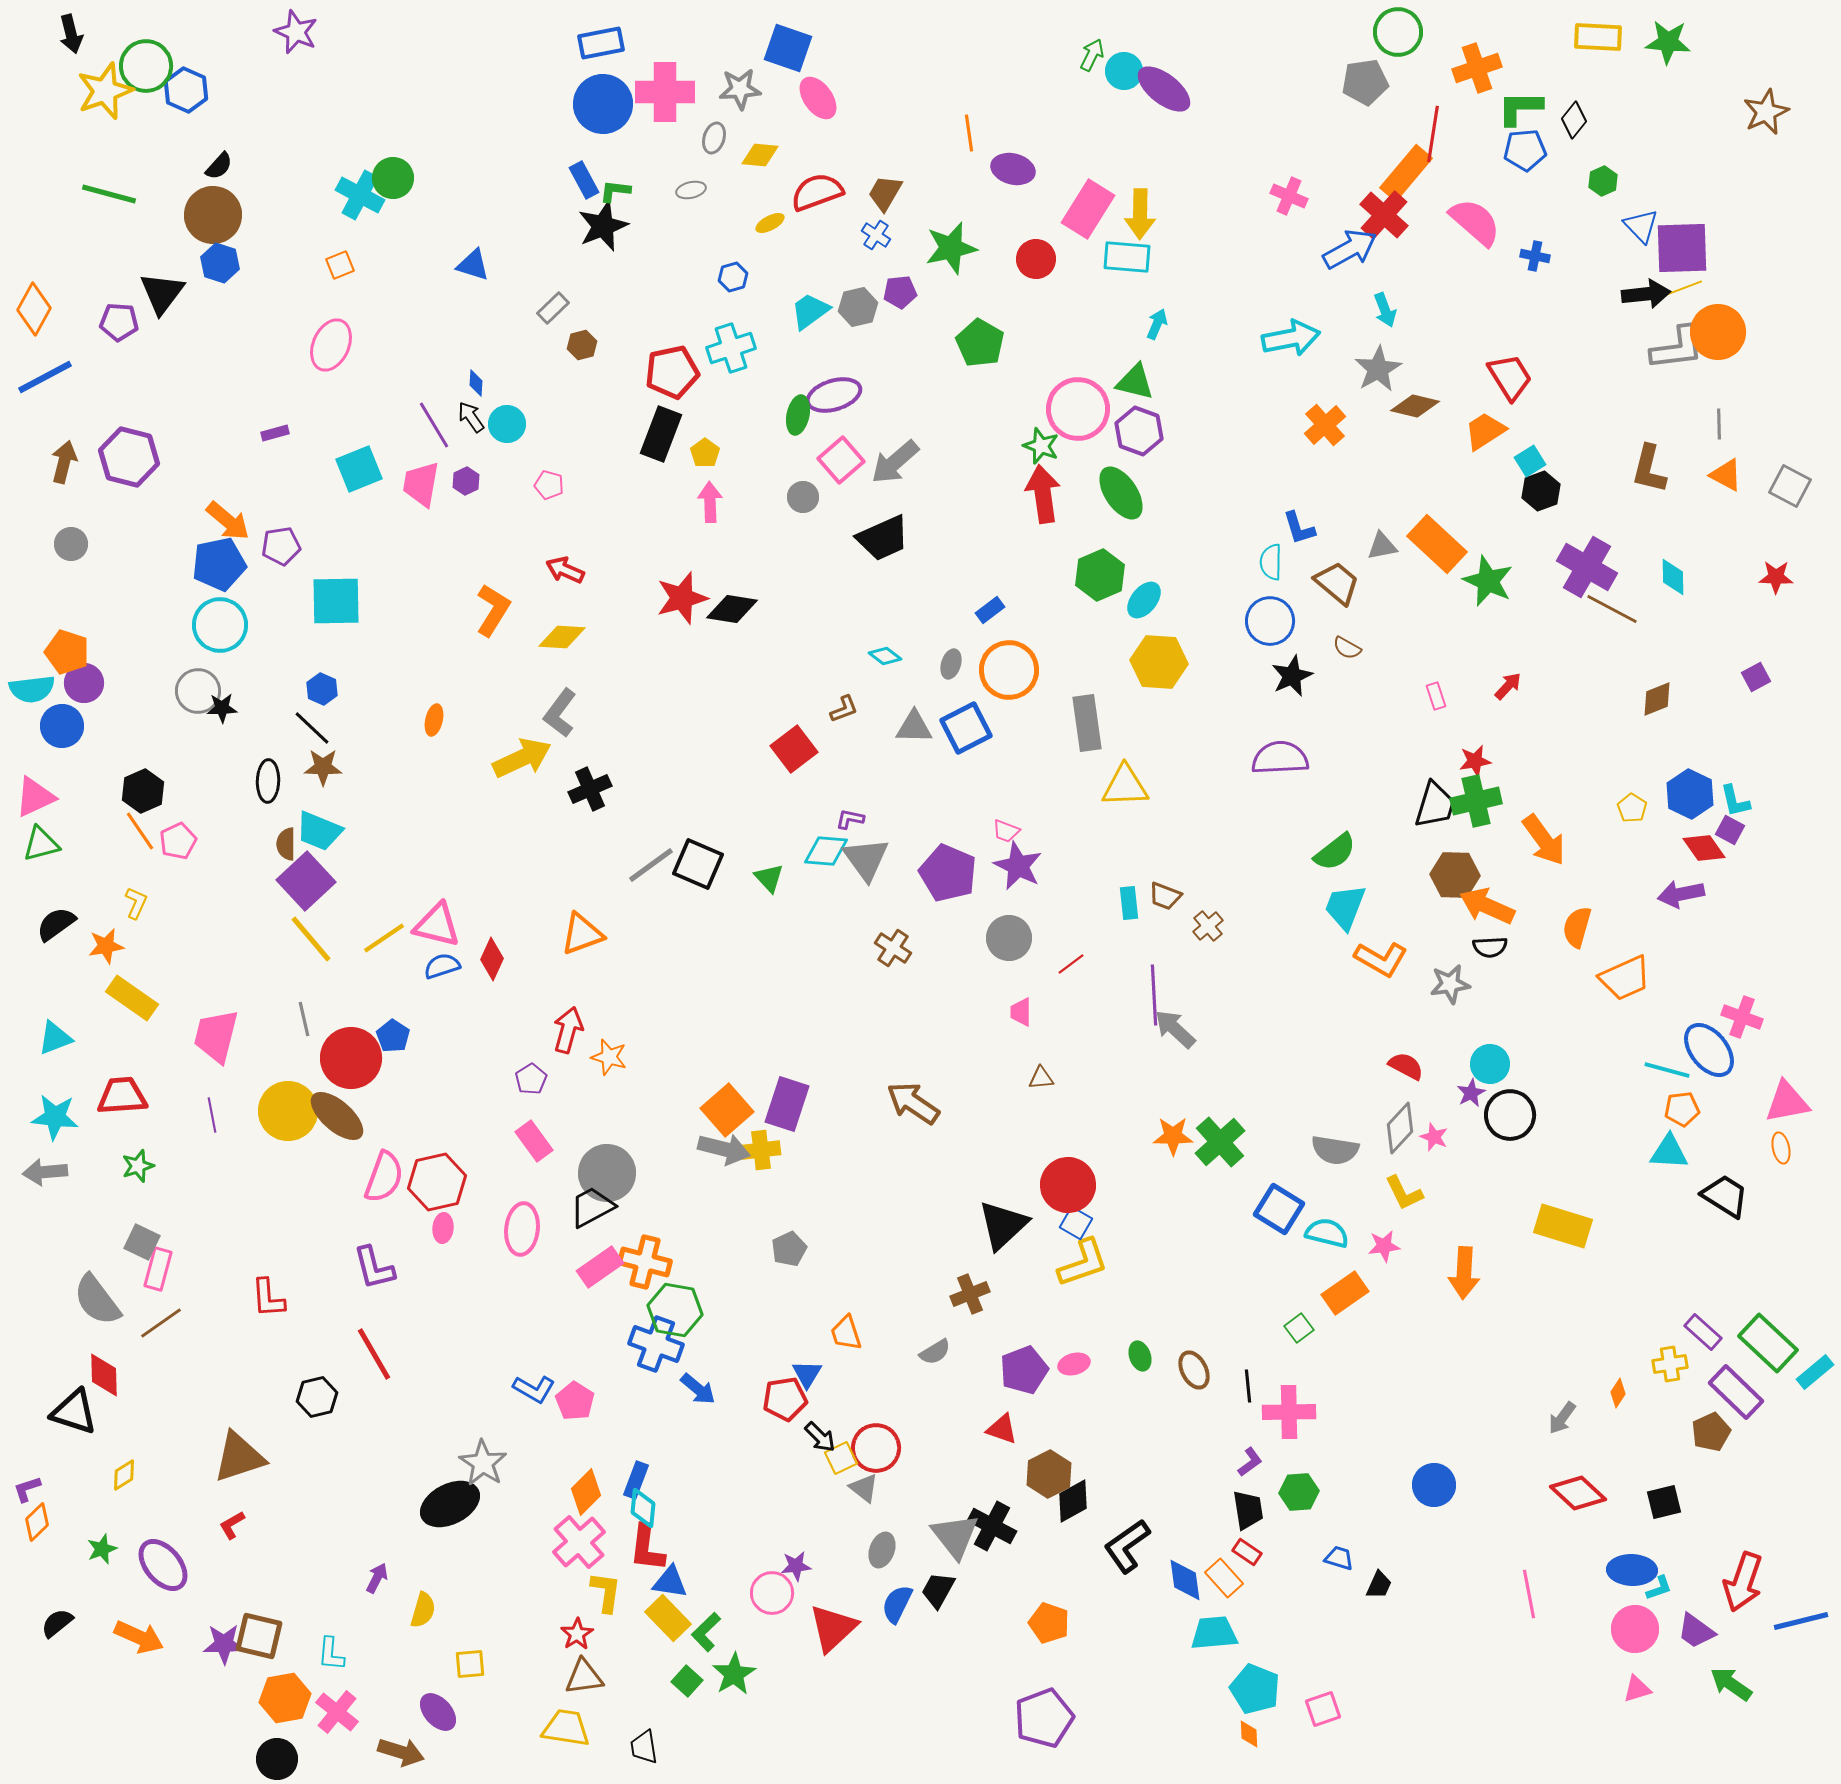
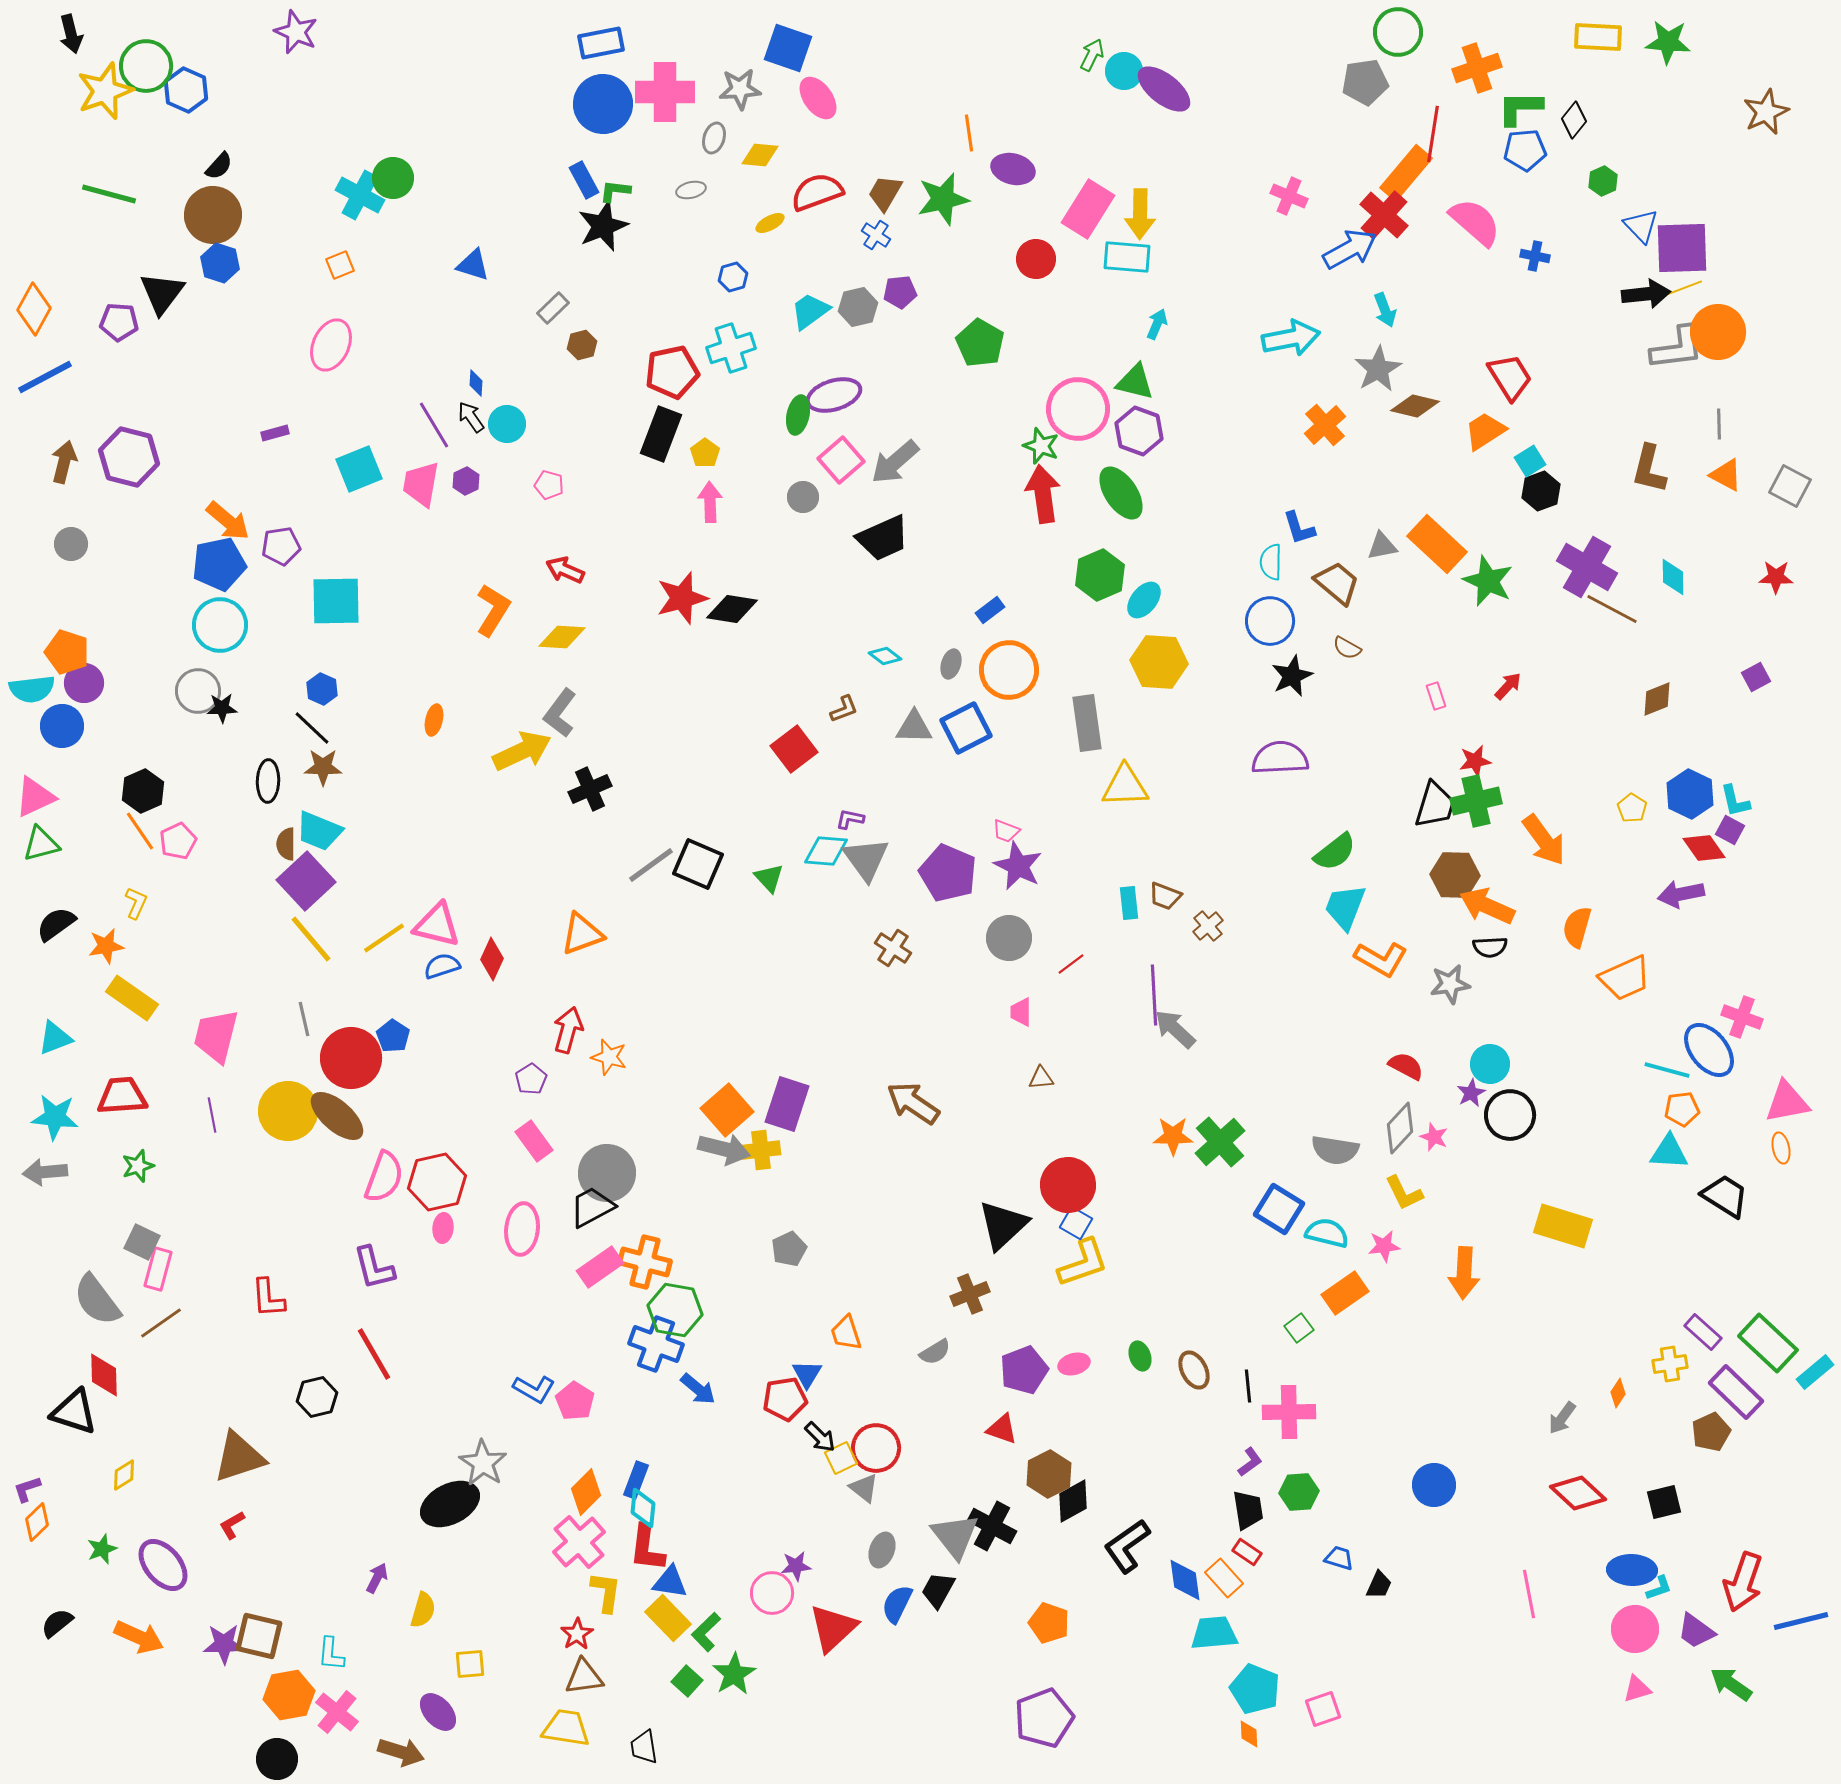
green star at (951, 248): moved 8 px left, 49 px up
yellow arrow at (522, 758): moved 7 px up
orange hexagon at (285, 1698): moved 4 px right, 3 px up
